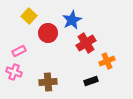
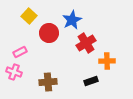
red circle: moved 1 px right
pink rectangle: moved 1 px right, 1 px down
orange cross: rotated 21 degrees clockwise
